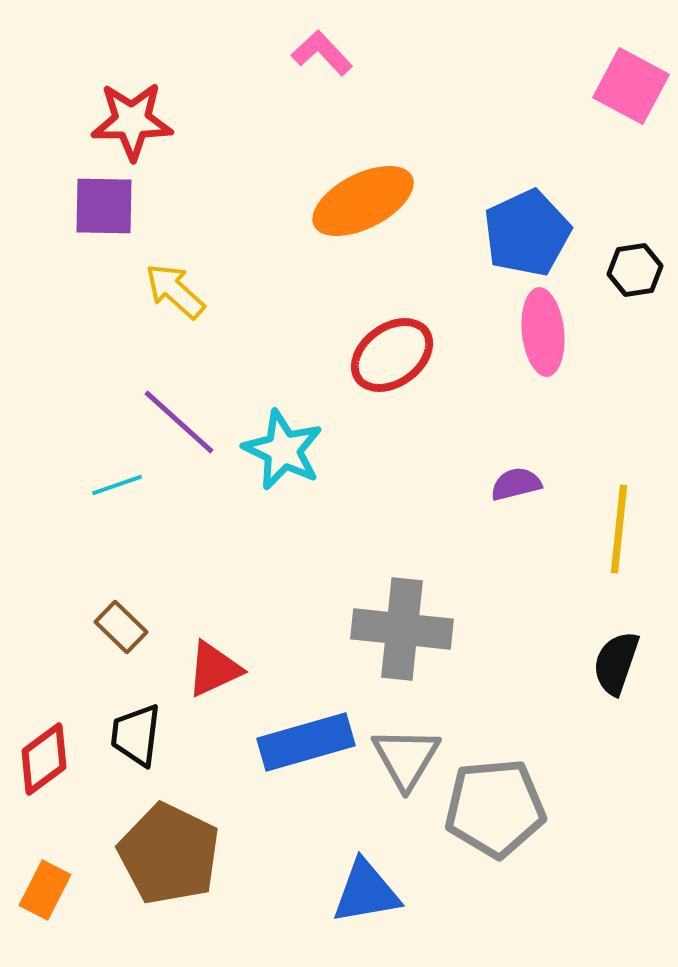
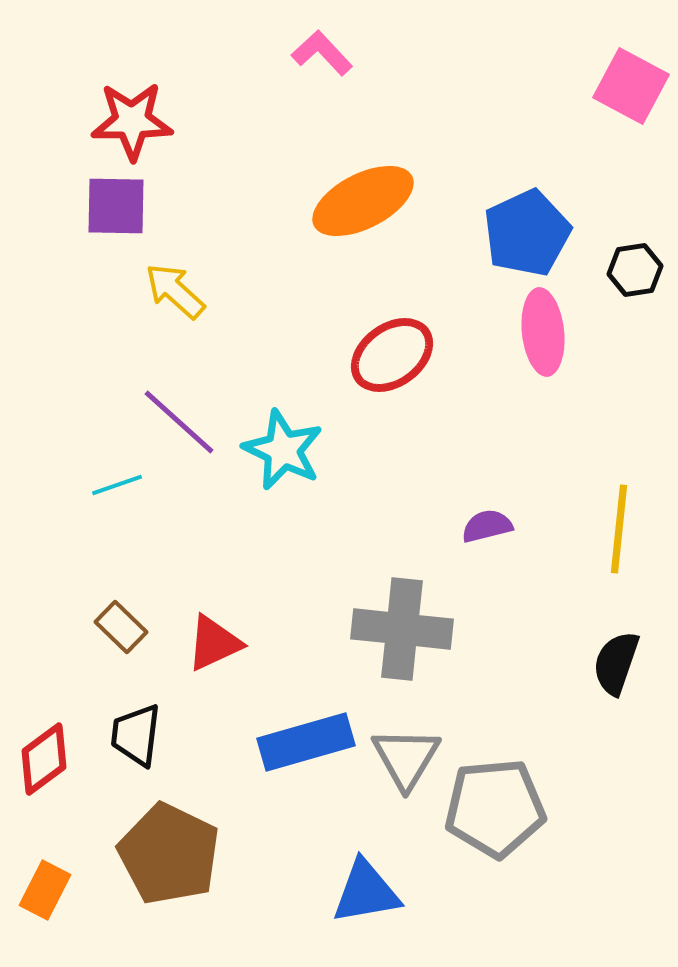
purple square: moved 12 px right
purple semicircle: moved 29 px left, 42 px down
red triangle: moved 26 px up
